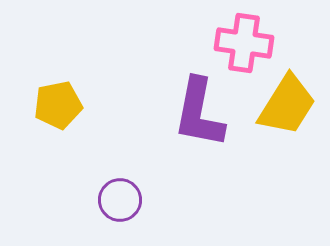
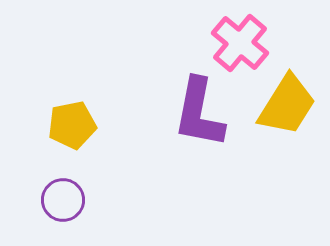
pink cross: moved 4 px left; rotated 32 degrees clockwise
yellow pentagon: moved 14 px right, 20 px down
purple circle: moved 57 px left
